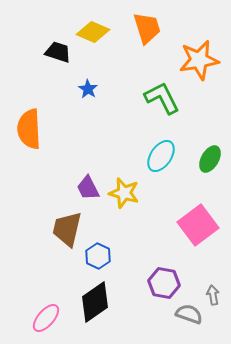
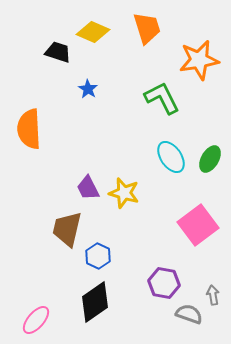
cyan ellipse: moved 10 px right, 1 px down; rotated 68 degrees counterclockwise
pink ellipse: moved 10 px left, 2 px down
